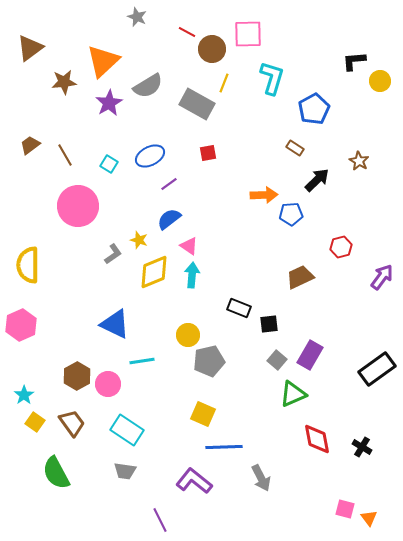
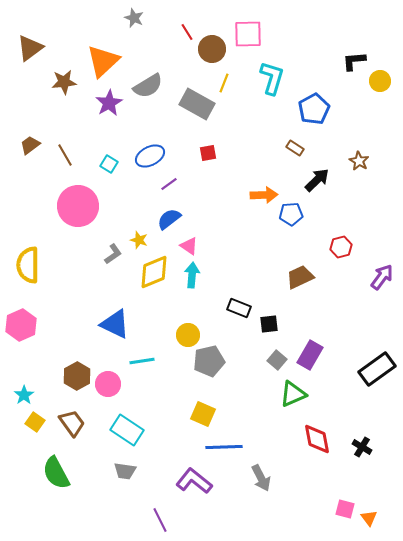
gray star at (137, 17): moved 3 px left, 1 px down
red line at (187, 32): rotated 30 degrees clockwise
